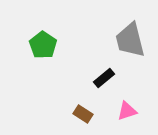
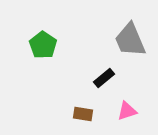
gray trapezoid: rotated 9 degrees counterclockwise
brown rectangle: rotated 24 degrees counterclockwise
